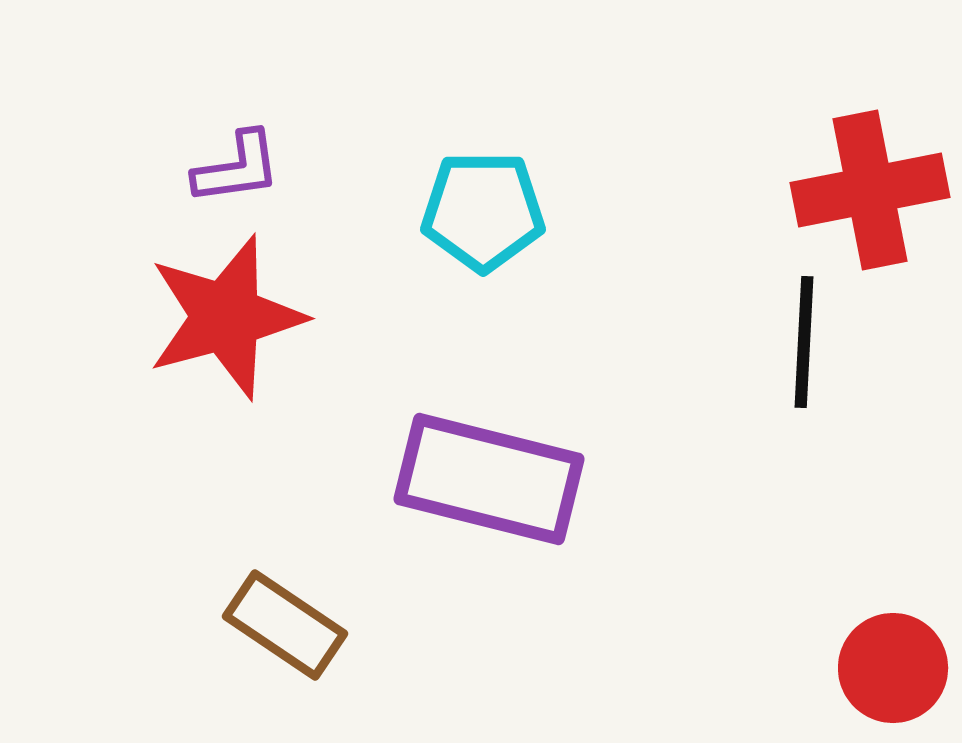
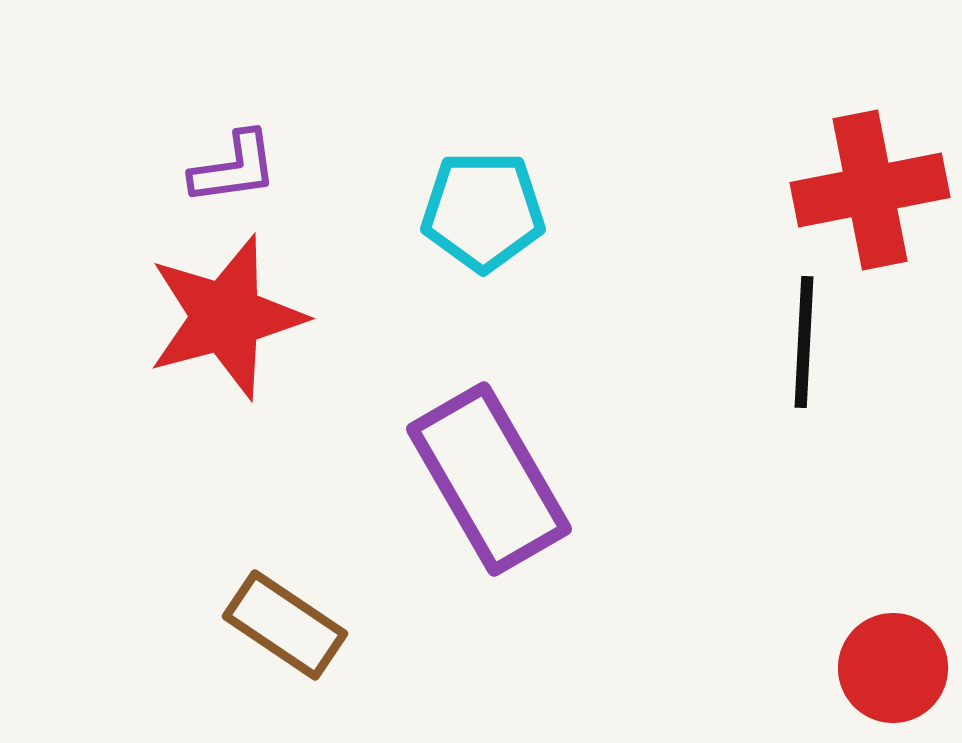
purple L-shape: moved 3 px left
purple rectangle: rotated 46 degrees clockwise
